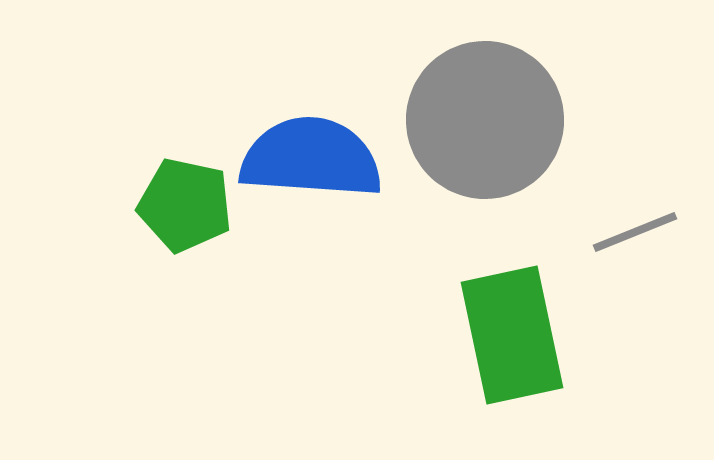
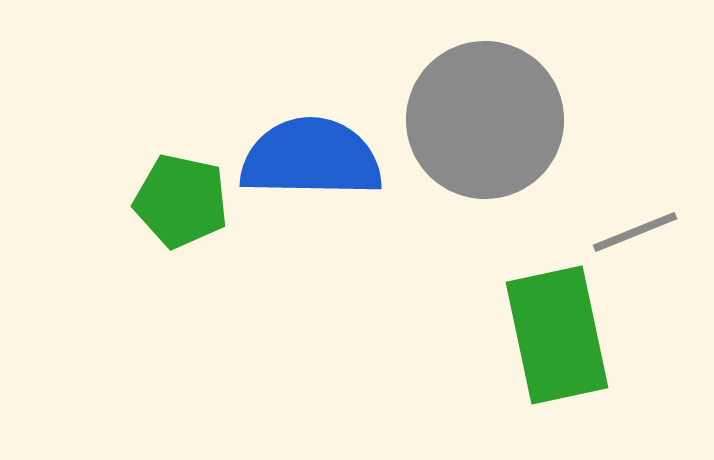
blue semicircle: rotated 3 degrees counterclockwise
green pentagon: moved 4 px left, 4 px up
green rectangle: moved 45 px right
